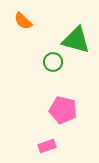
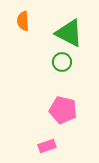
orange semicircle: rotated 42 degrees clockwise
green triangle: moved 7 px left, 7 px up; rotated 12 degrees clockwise
green circle: moved 9 px right
